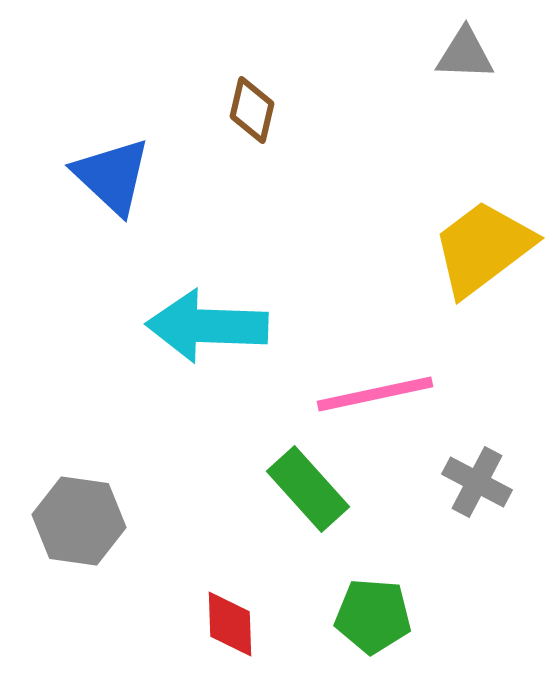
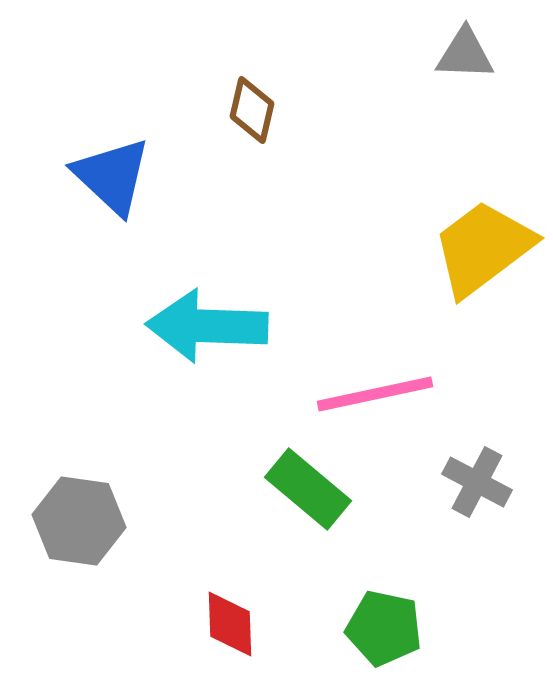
green rectangle: rotated 8 degrees counterclockwise
green pentagon: moved 11 px right, 12 px down; rotated 8 degrees clockwise
